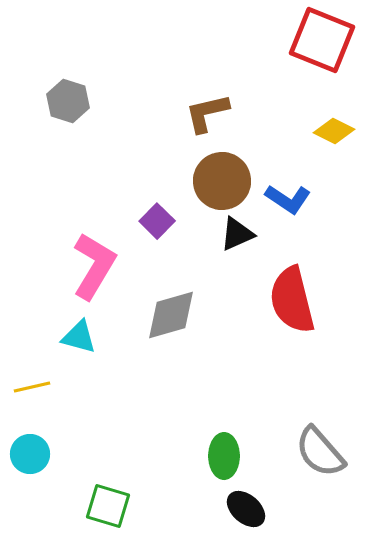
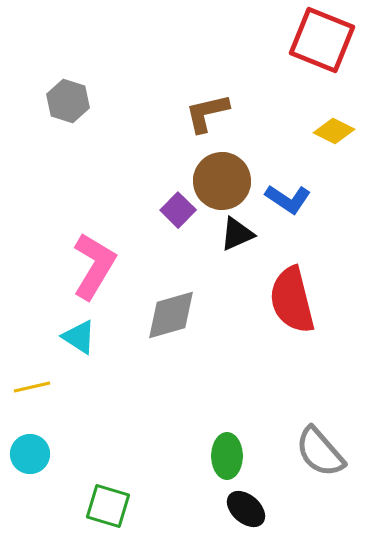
purple square: moved 21 px right, 11 px up
cyan triangle: rotated 18 degrees clockwise
green ellipse: moved 3 px right
